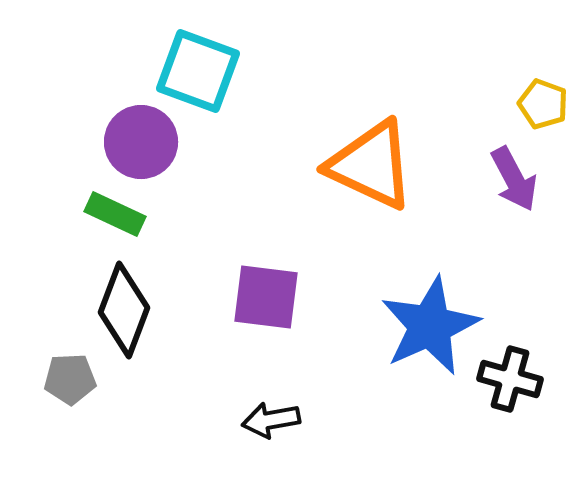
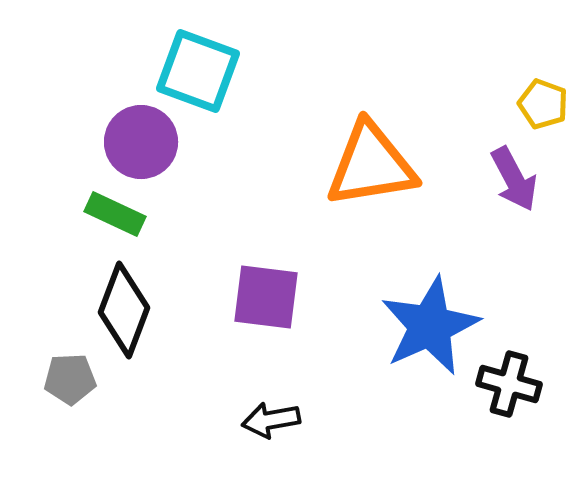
orange triangle: rotated 34 degrees counterclockwise
black cross: moved 1 px left, 5 px down
